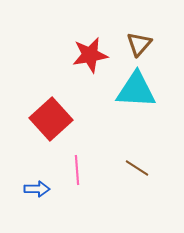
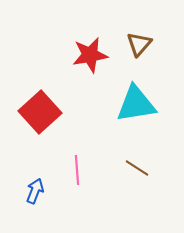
cyan triangle: moved 14 px down; rotated 12 degrees counterclockwise
red square: moved 11 px left, 7 px up
blue arrow: moved 2 px left, 2 px down; rotated 70 degrees counterclockwise
